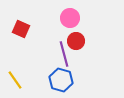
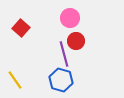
red square: moved 1 px up; rotated 18 degrees clockwise
